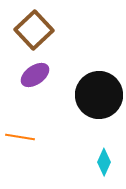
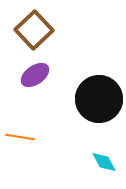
black circle: moved 4 px down
cyan diamond: rotated 52 degrees counterclockwise
